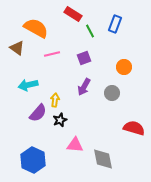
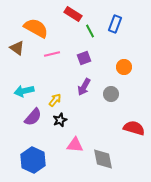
cyan arrow: moved 4 px left, 6 px down
gray circle: moved 1 px left, 1 px down
yellow arrow: rotated 32 degrees clockwise
purple semicircle: moved 5 px left, 4 px down
